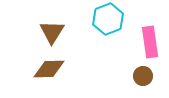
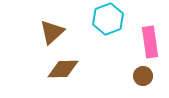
brown triangle: rotated 16 degrees clockwise
brown diamond: moved 14 px right
